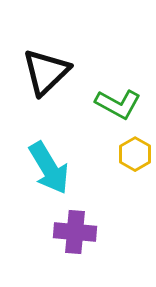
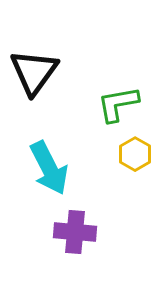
black triangle: moved 12 px left; rotated 10 degrees counterclockwise
green L-shape: rotated 141 degrees clockwise
cyan arrow: rotated 4 degrees clockwise
